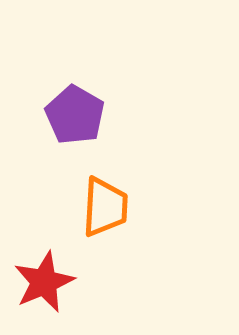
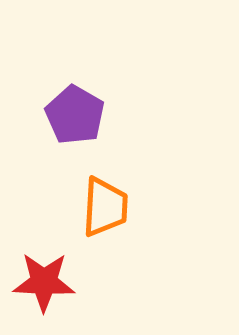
red star: rotated 26 degrees clockwise
